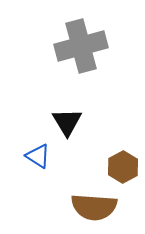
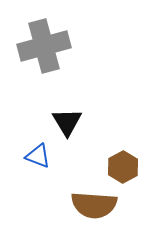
gray cross: moved 37 px left
blue triangle: rotated 12 degrees counterclockwise
brown semicircle: moved 2 px up
